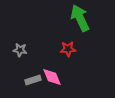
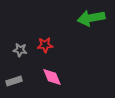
green arrow: moved 11 px right; rotated 76 degrees counterclockwise
red star: moved 23 px left, 4 px up
gray rectangle: moved 19 px left, 1 px down
